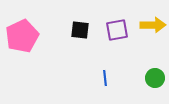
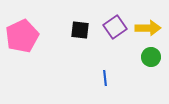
yellow arrow: moved 5 px left, 3 px down
purple square: moved 2 px left, 3 px up; rotated 25 degrees counterclockwise
green circle: moved 4 px left, 21 px up
